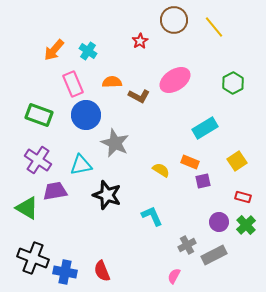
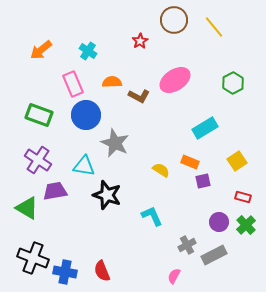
orange arrow: moved 13 px left; rotated 10 degrees clockwise
cyan triangle: moved 3 px right, 1 px down; rotated 20 degrees clockwise
